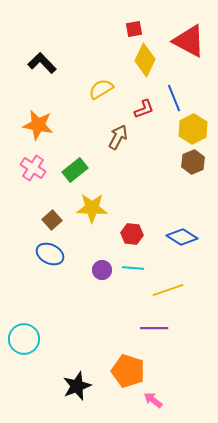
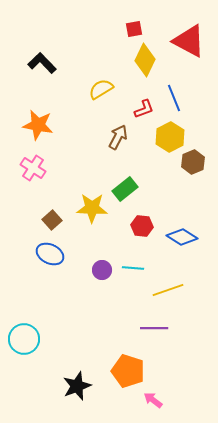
yellow hexagon: moved 23 px left, 8 px down
green rectangle: moved 50 px right, 19 px down
red hexagon: moved 10 px right, 8 px up
